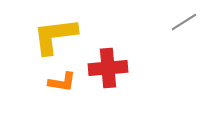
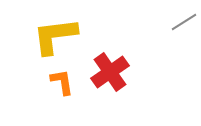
red cross: moved 2 px right, 4 px down; rotated 30 degrees counterclockwise
orange L-shape: rotated 108 degrees counterclockwise
